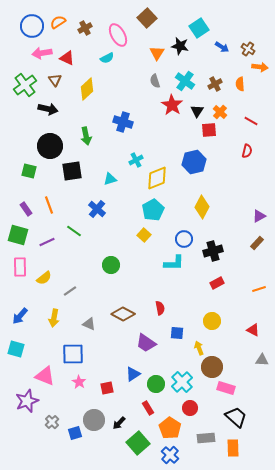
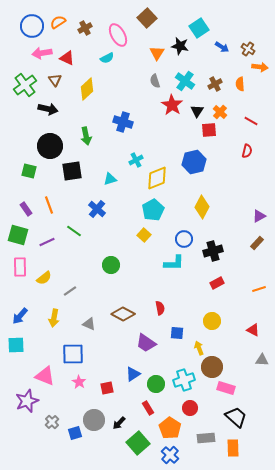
cyan square at (16, 349): moved 4 px up; rotated 18 degrees counterclockwise
cyan cross at (182, 382): moved 2 px right, 2 px up; rotated 25 degrees clockwise
